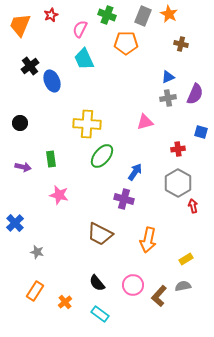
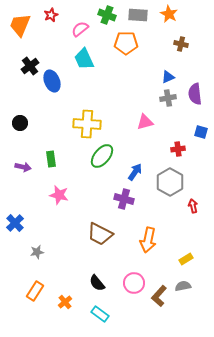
gray rectangle: moved 5 px left, 1 px up; rotated 72 degrees clockwise
pink semicircle: rotated 24 degrees clockwise
purple semicircle: rotated 150 degrees clockwise
gray hexagon: moved 8 px left, 1 px up
gray star: rotated 24 degrees counterclockwise
pink circle: moved 1 px right, 2 px up
